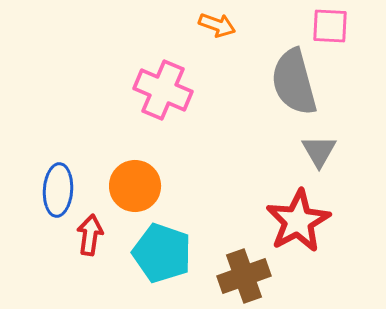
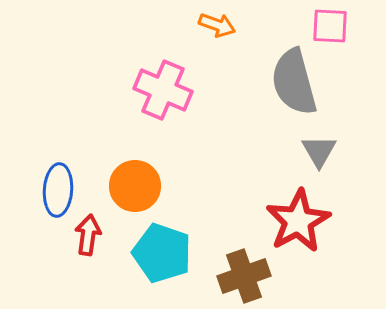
red arrow: moved 2 px left
